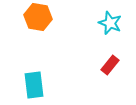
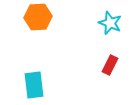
orange hexagon: rotated 12 degrees counterclockwise
red rectangle: rotated 12 degrees counterclockwise
